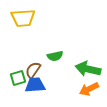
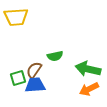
yellow trapezoid: moved 7 px left, 1 px up
brown semicircle: moved 1 px right
